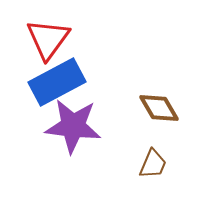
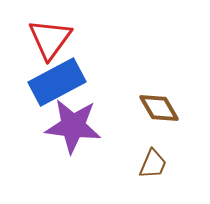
red triangle: moved 2 px right
